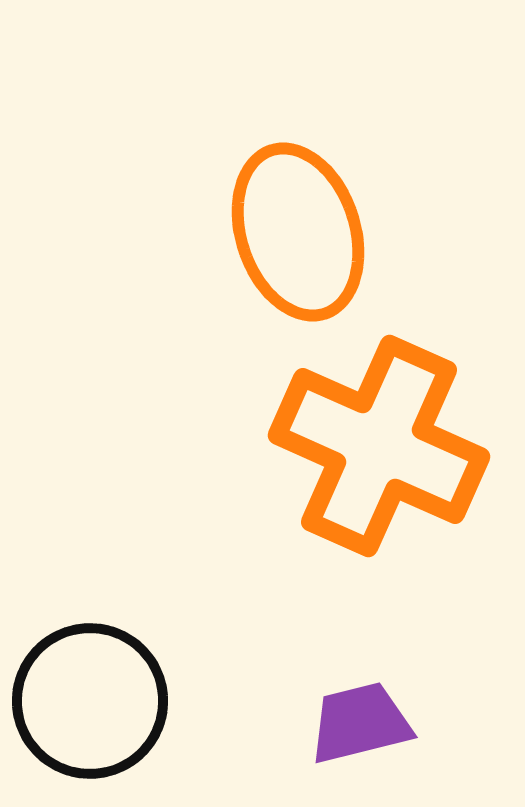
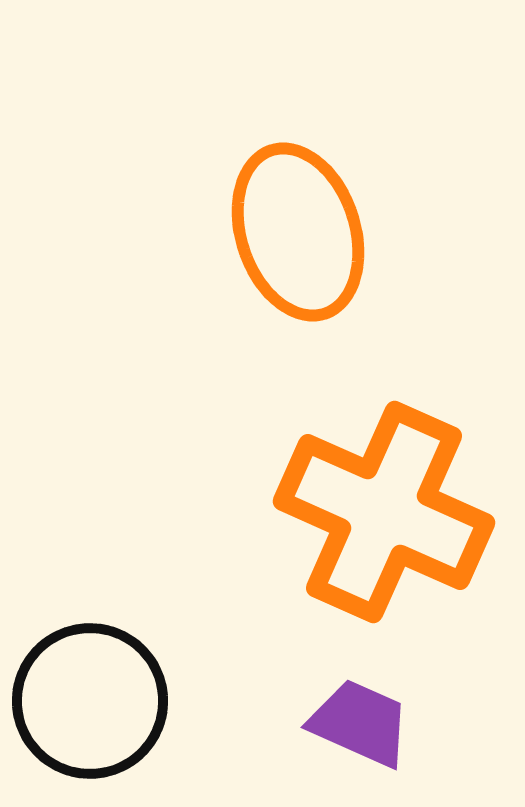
orange cross: moved 5 px right, 66 px down
purple trapezoid: rotated 38 degrees clockwise
